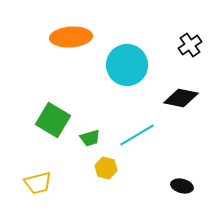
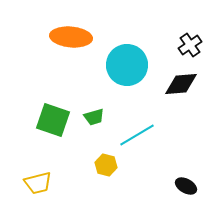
orange ellipse: rotated 9 degrees clockwise
black diamond: moved 14 px up; rotated 16 degrees counterclockwise
green square: rotated 12 degrees counterclockwise
green trapezoid: moved 4 px right, 21 px up
yellow hexagon: moved 3 px up
black ellipse: moved 4 px right; rotated 15 degrees clockwise
